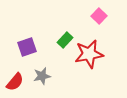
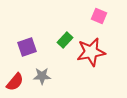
pink square: rotated 21 degrees counterclockwise
red star: moved 2 px right, 2 px up
gray star: rotated 12 degrees clockwise
